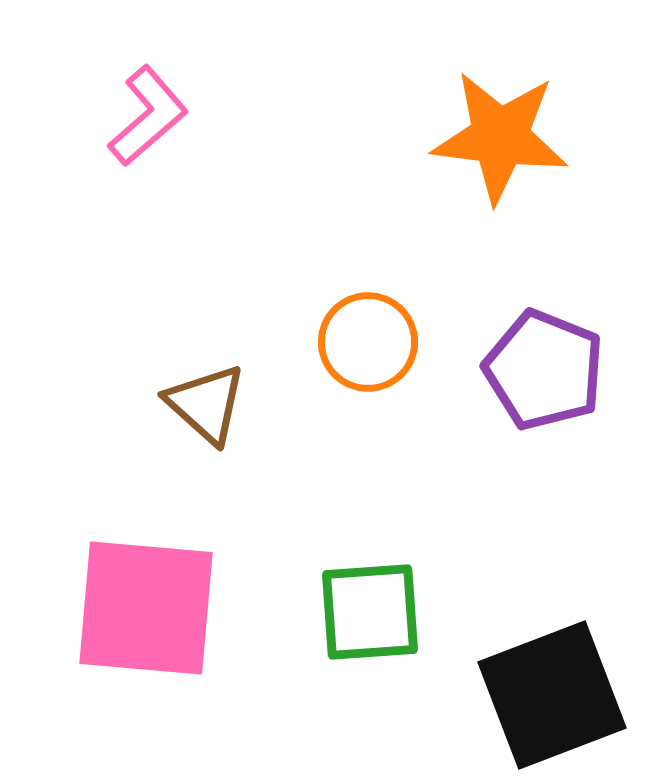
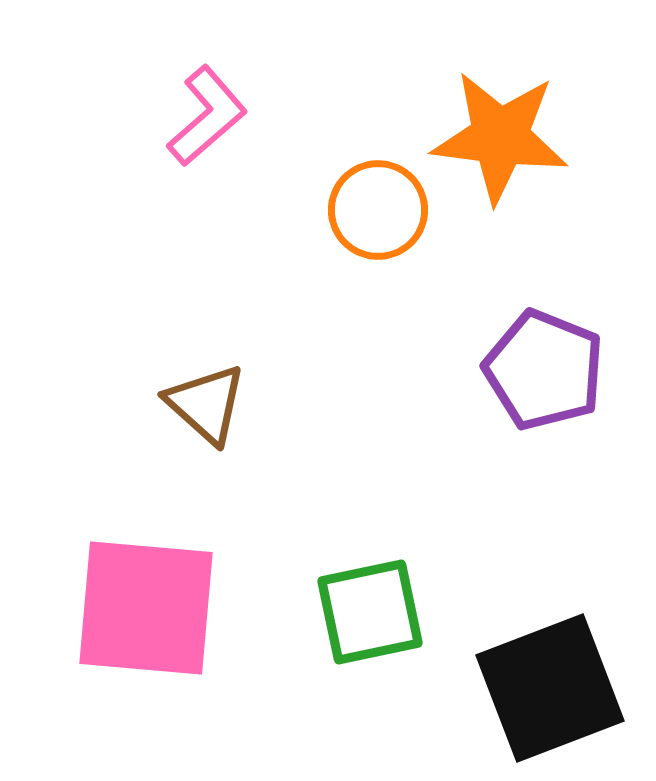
pink L-shape: moved 59 px right
orange circle: moved 10 px right, 132 px up
green square: rotated 8 degrees counterclockwise
black square: moved 2 px left, 7 px up
